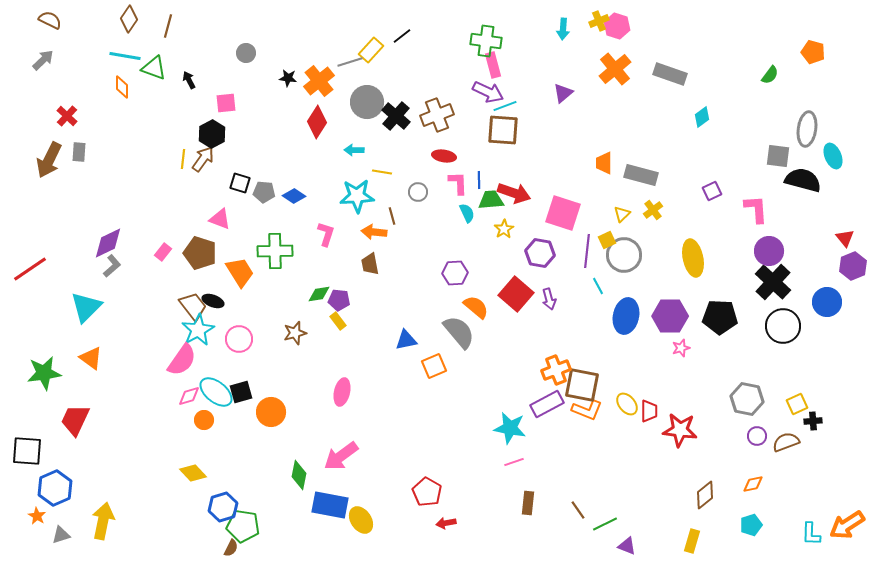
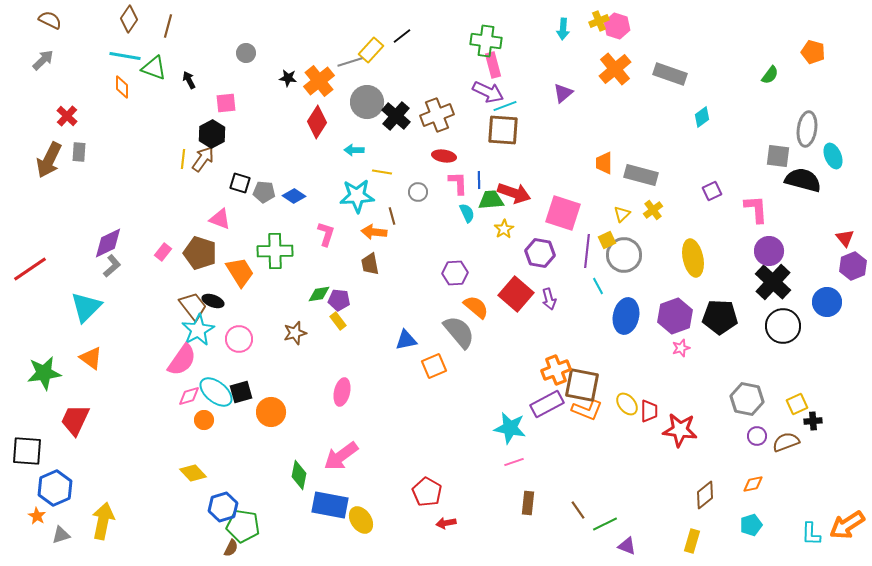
purple hexagon at (670, 316): moved 5 px right; rotated 20 degrees counterclockwise
